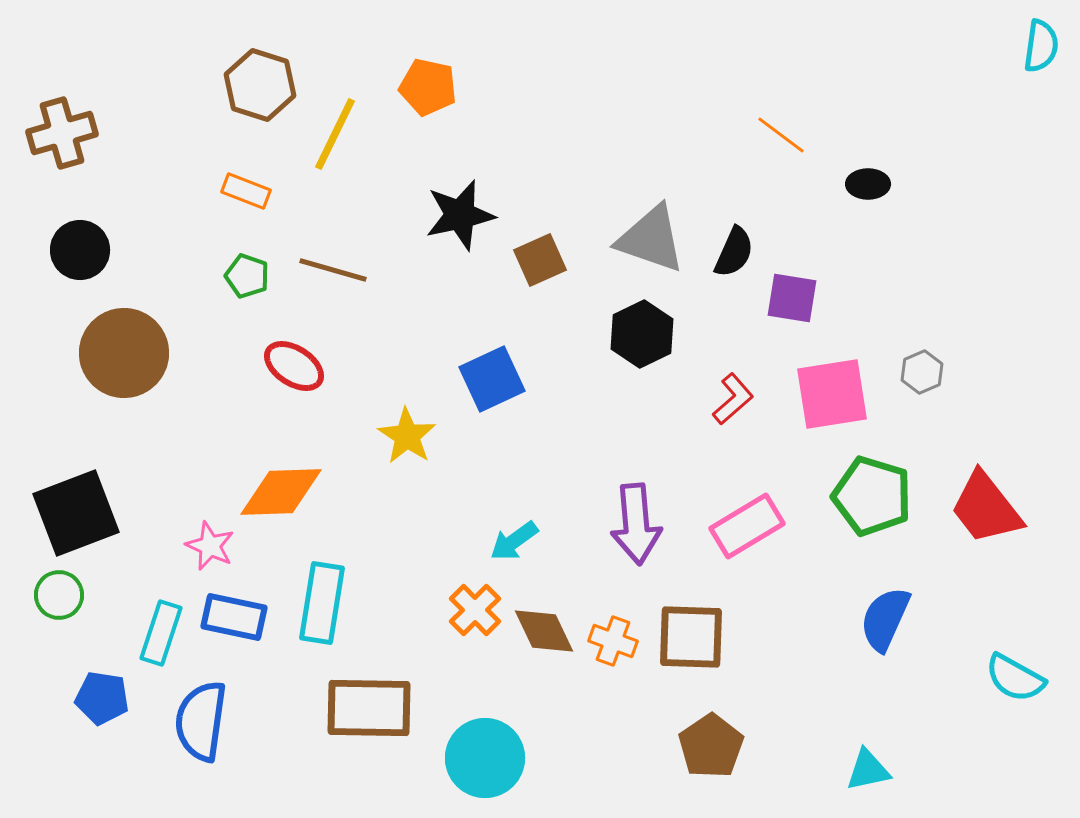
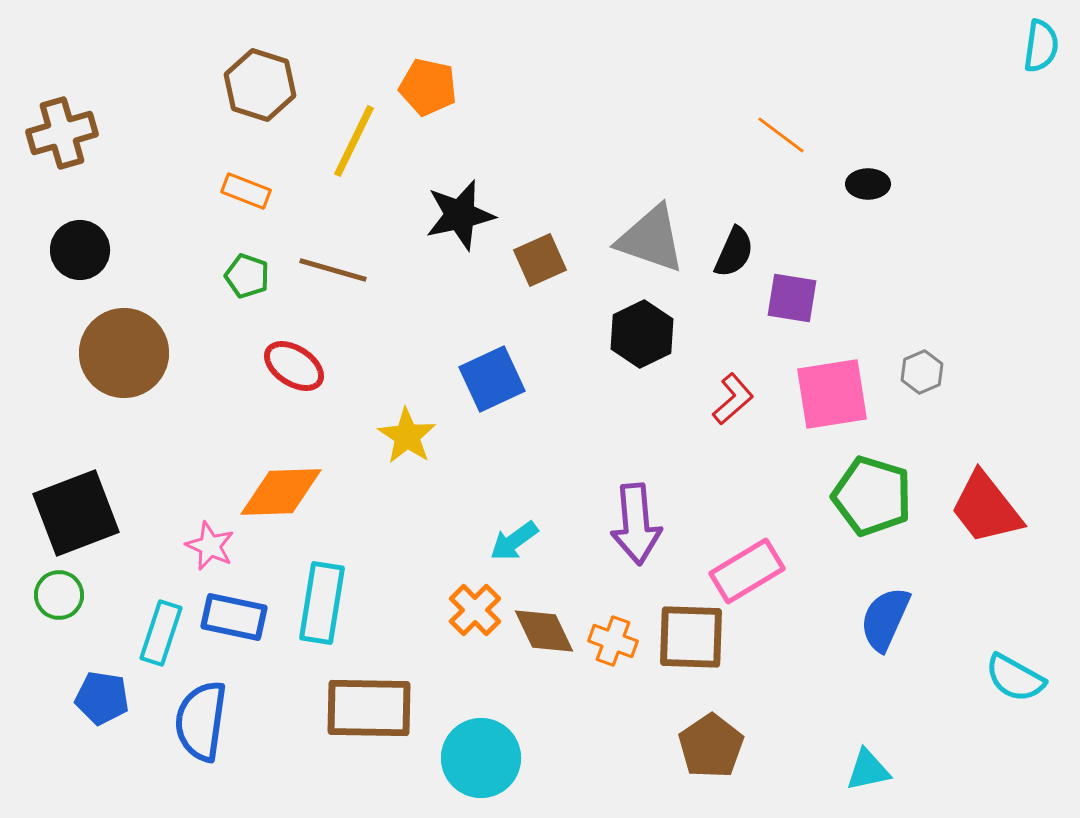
yellow line at (335, 134): moved 19 px right, 7 px down
pink rectangle at (747, 526): moved 45 px down
cyan circle at (485, 758): moved 4 px left
